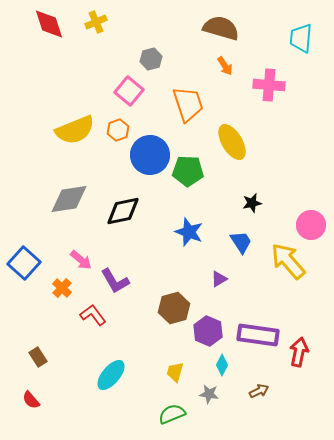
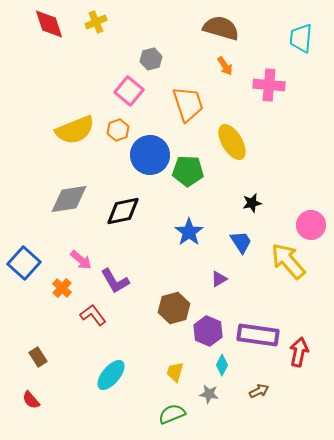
blue star: rotated 16 degrees clockwise
